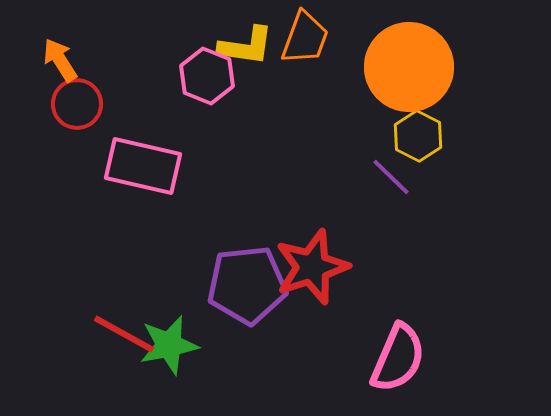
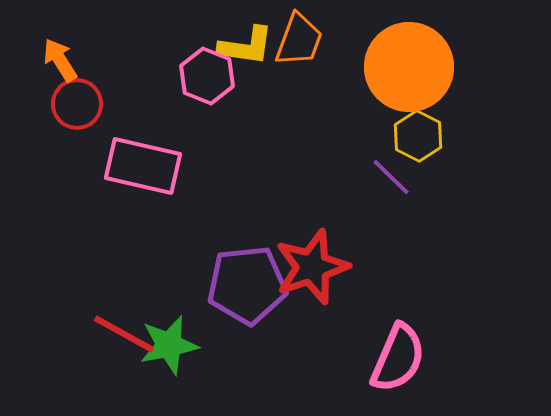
orange trapezoid: moved 6 px left, 2 px down
